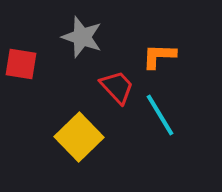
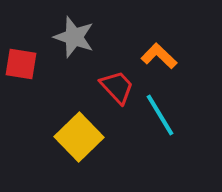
gray star: moved 8 px left
orange L-shape: rotated 42 degrees clockwise
